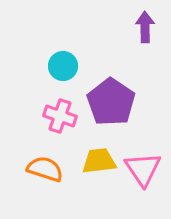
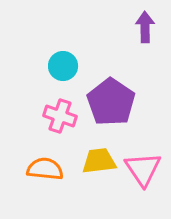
orange semicircle: rotated 12 degrees counterclockwise
